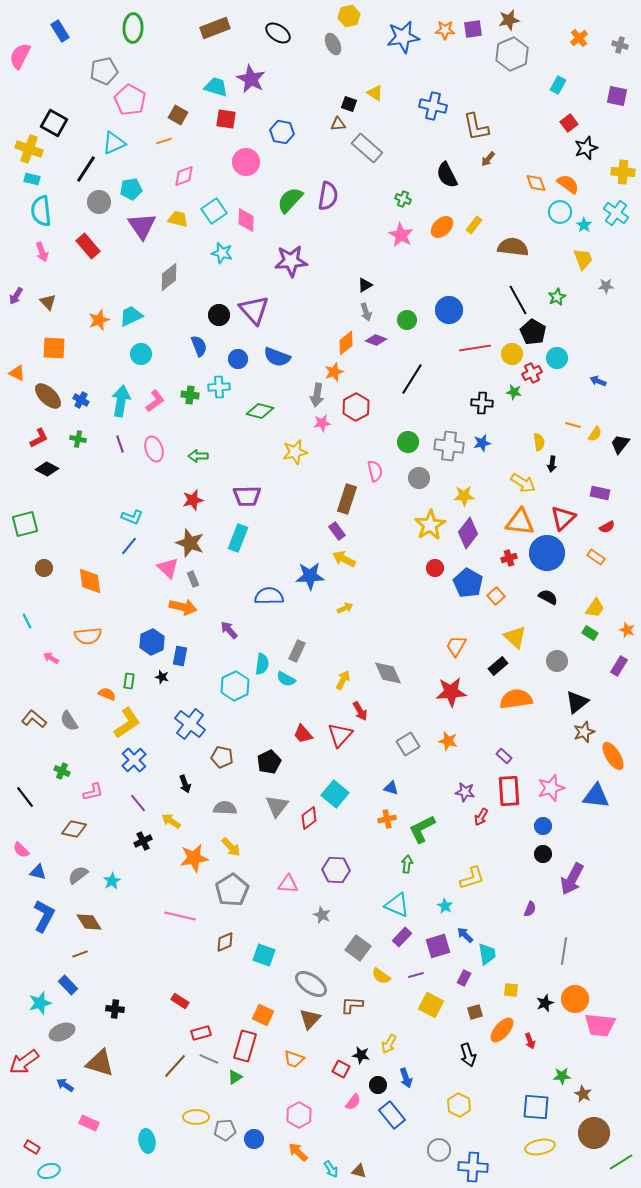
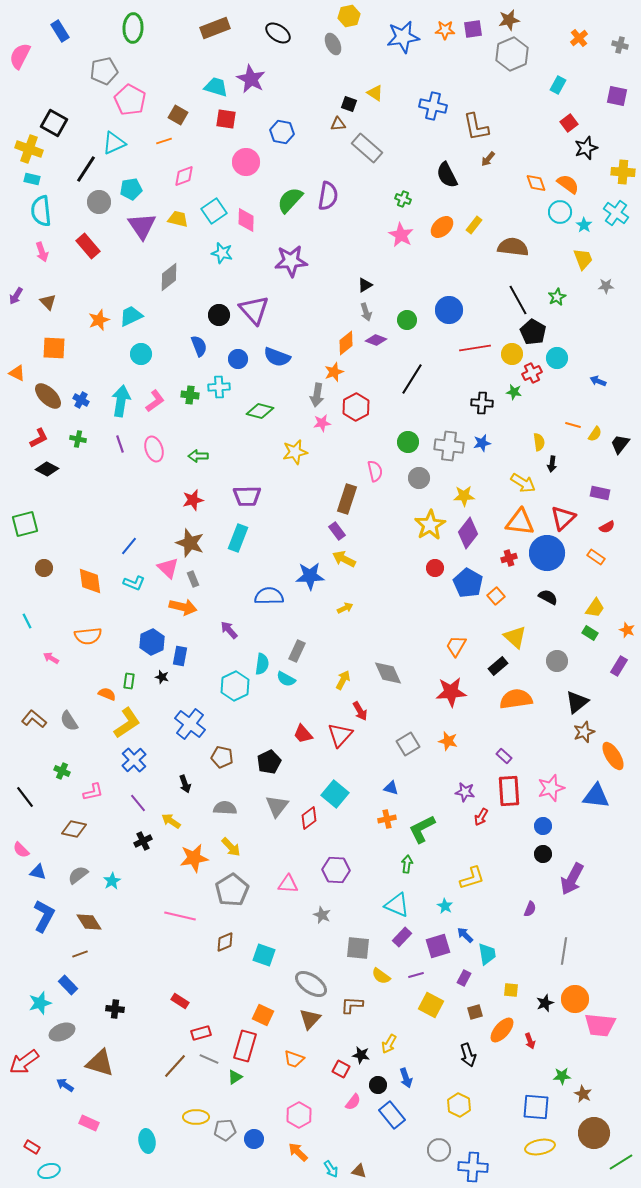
cyan L-shape at (132, 517): moved 2 px right, 66 px down
gray square at (358, 948): rotated 30 degrees counterclockwise
